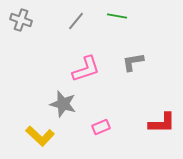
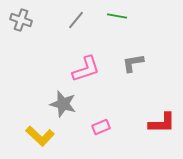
gray line: moved 1 px up
gray L-shape: moved 1 px down
